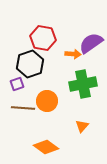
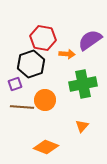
purple semicircle: moved 1 px left, 3 px up
orange arrow: moved 6 px left
black hexagon: moved 1 px right
purple square: moved 2 px left
orange circle: moved 2 px left, 1 px up
brown line: moved 1 px left, 1 px up
orange diamond: rotated 15 degrees counterclockwise
